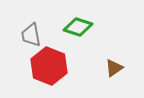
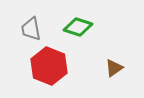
gray trapezoid: moved 6 px up
